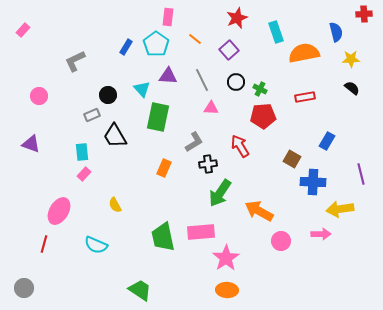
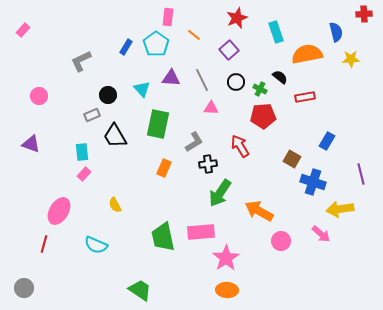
orange line at (195, 39): moved 1 px left, 4 px up
orange semicircle at (304, 53): moved 3 px right, 1 px down
gray L-shape at (75, 61): moved 6 px right
purple triangle at (168, 76): moved 3 px right, 2 px down
black semicircle at (352, 88): moved 72 px left, 11 px up
green rectangle at (158, 117): moved 7 px down
blue cross at (313, 182): rotated 15 degrees clockwise
pink arrow at (321, 234): rotated 42 degrees clockwise
